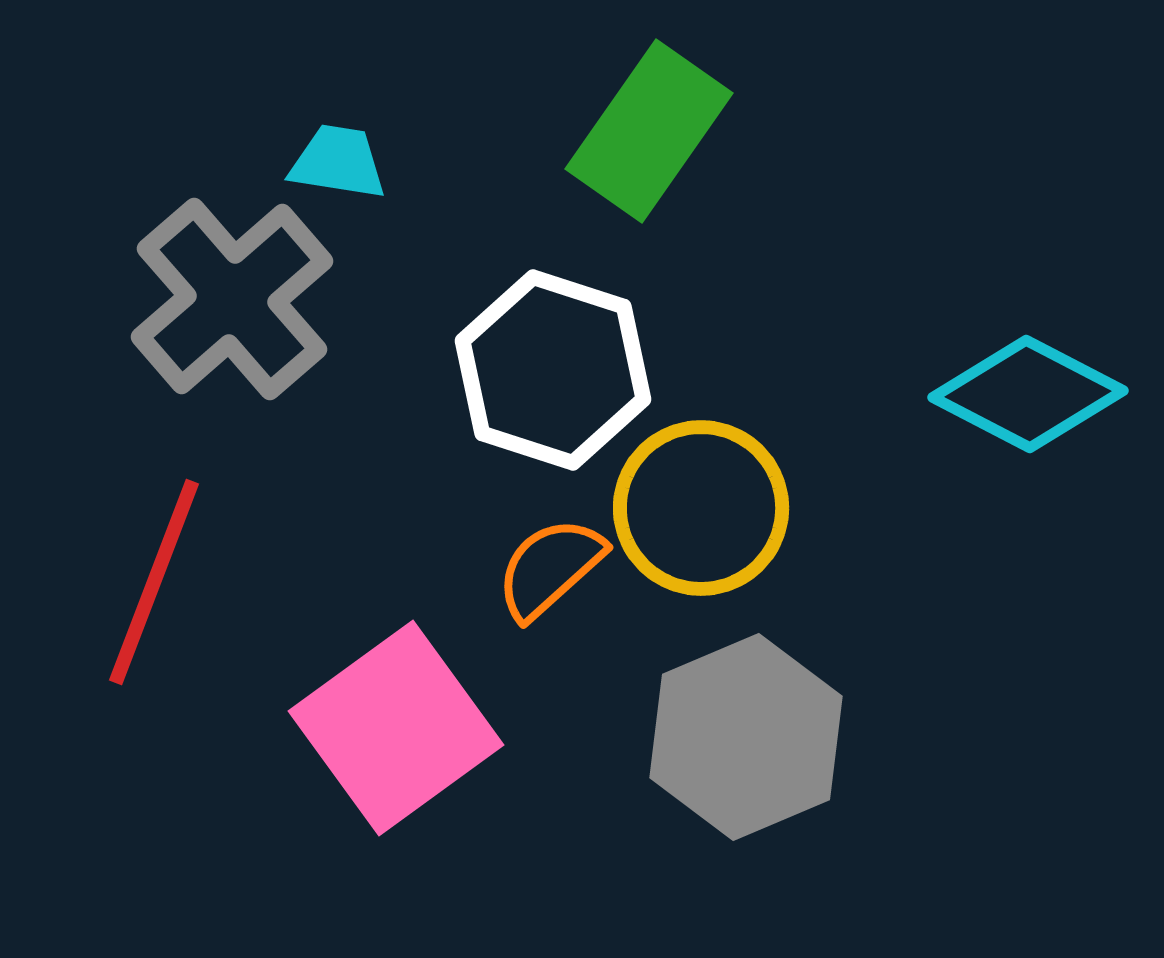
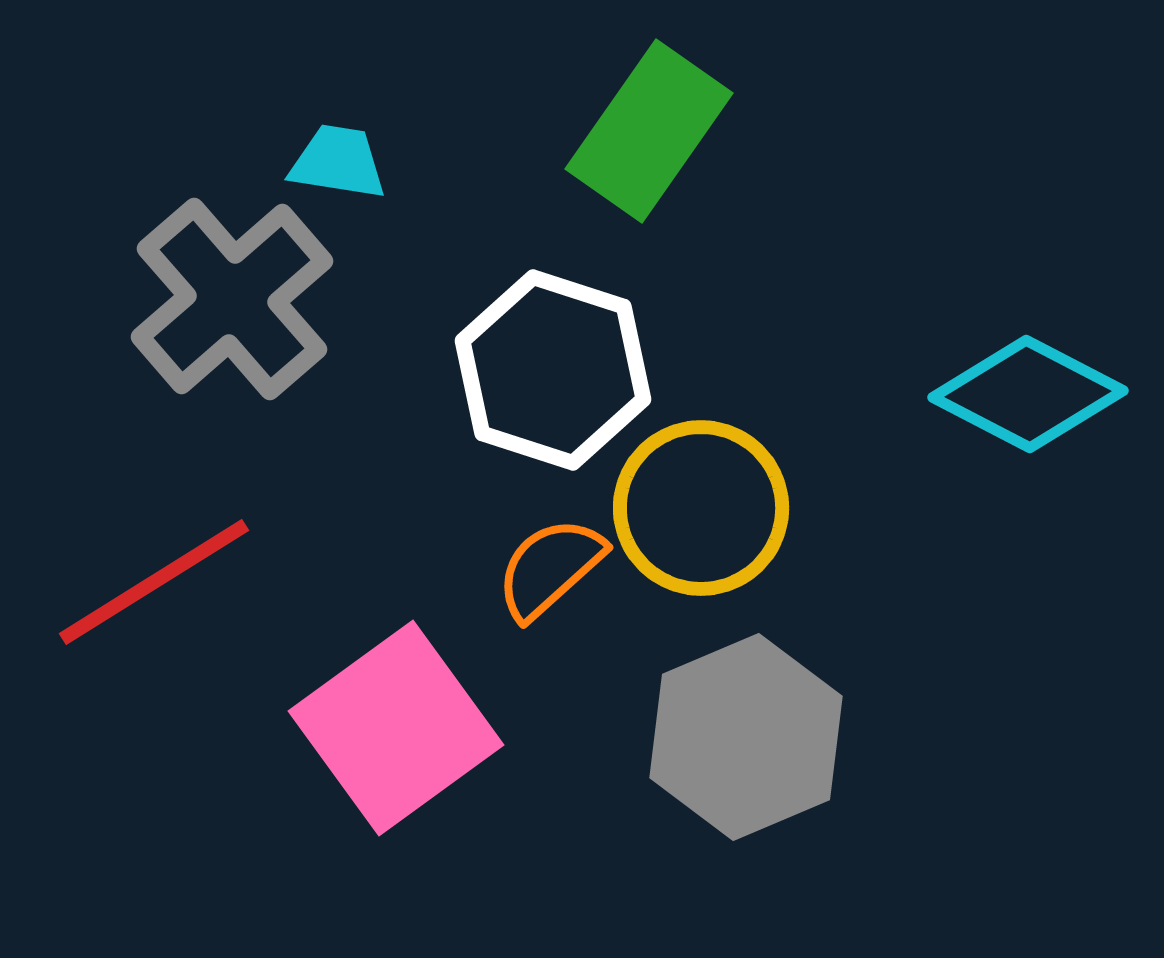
red line: rotated 37 degrees clockwise
